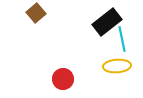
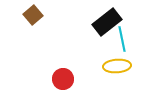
brown square: moved 3 px left, 2 px down
